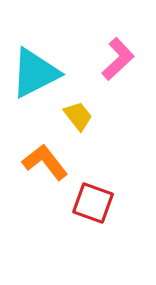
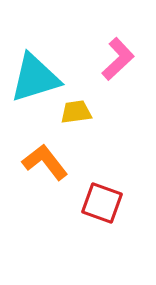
cyan triangle: moved 5 px down; rotated 10 degrees clockwise
yellow trapezoid: moved 2 px left, 4 px up; rotated 60 degrees counterclockwise
red square: moved 9 px right
